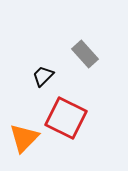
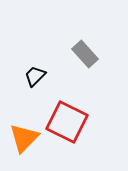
black trapezoid: moved 8 px left
red square: moved 1 px right, 4 px down
